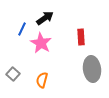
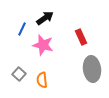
red rectangle: rotated 21 degrees counterclockwise
pink star: moved 2 px right, 2 px down; rotated 15 degrees counterclockwise
gray square: moved 6 px right
orange semicircle: rotated 21 degrees counterclockwise
